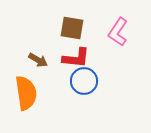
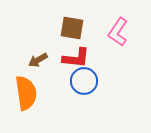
brown arrow: rotated 120 degrees clockwise
